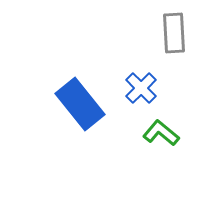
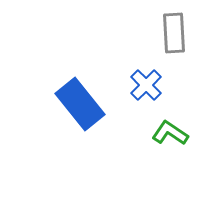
blue cross: moved 5 px right, 3 px up
green L-shape: moved 9 px right; rotated 6 degrees counterclockwise
